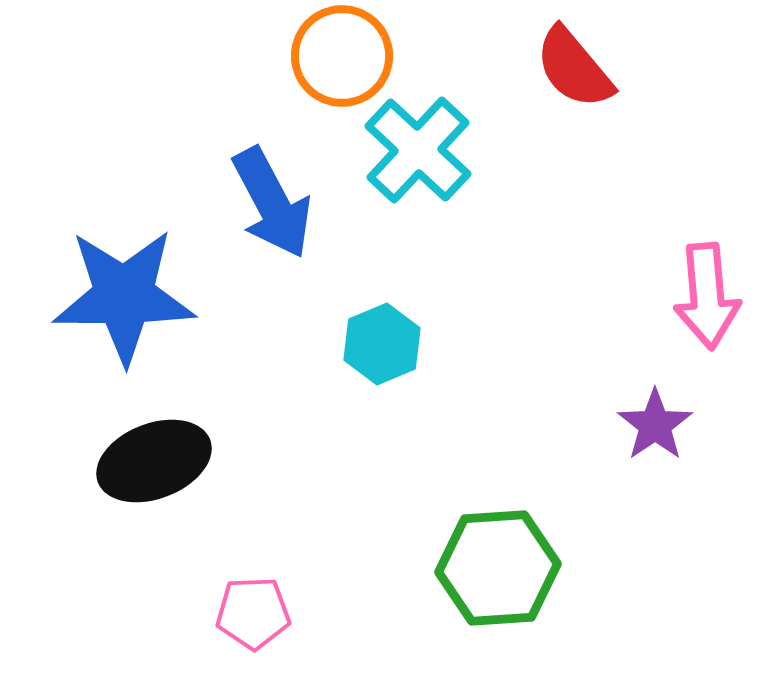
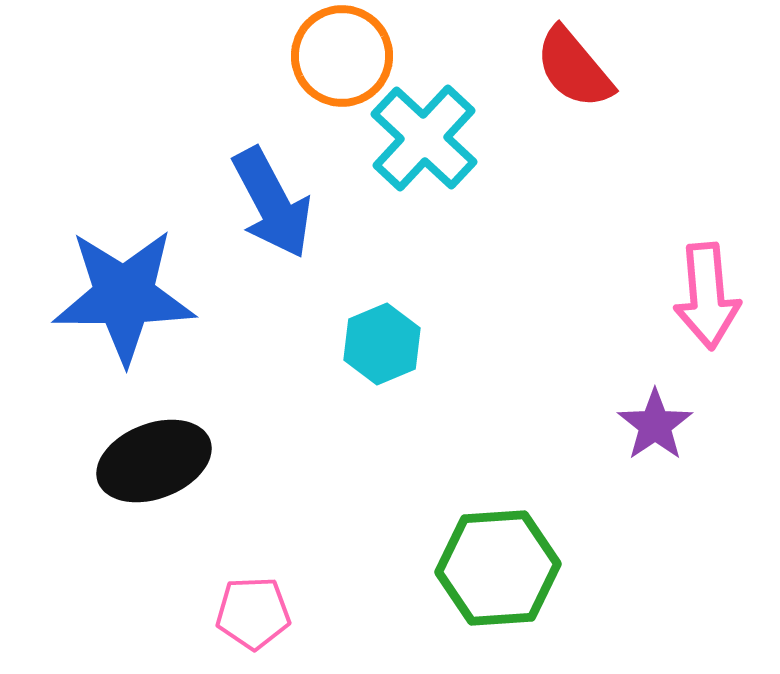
cyan cross: moved 6 px right, 12 px up
